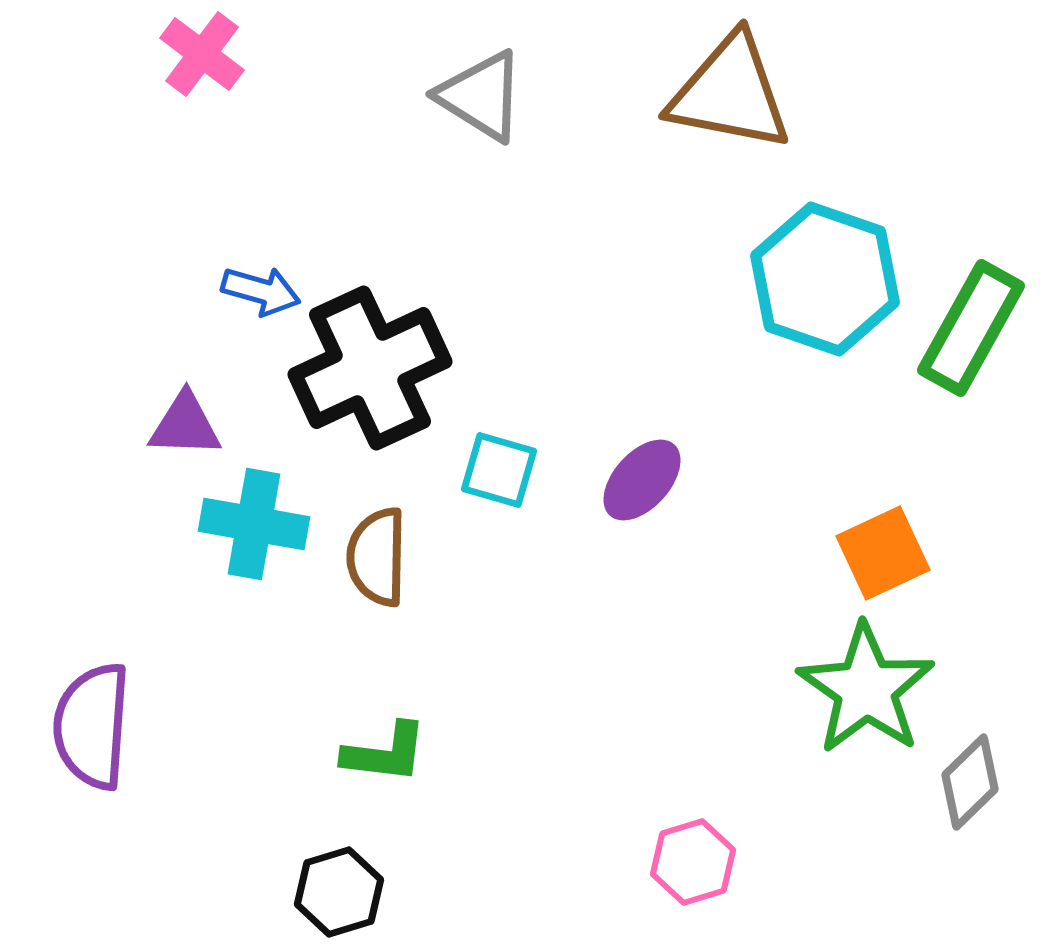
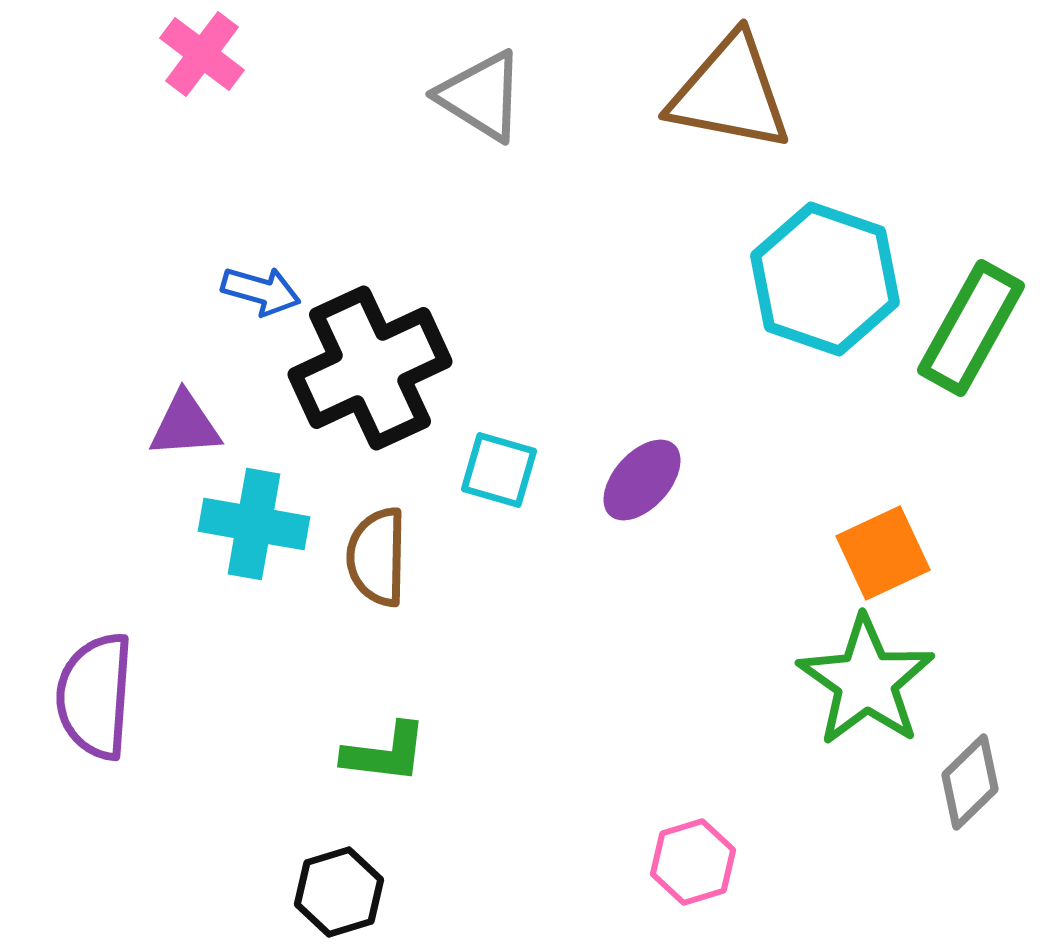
purple triangle: rotated 6 degrees counterclockwise
green star: moved 8 px up
purple semicircle: moved 3 px right, 30 px up
